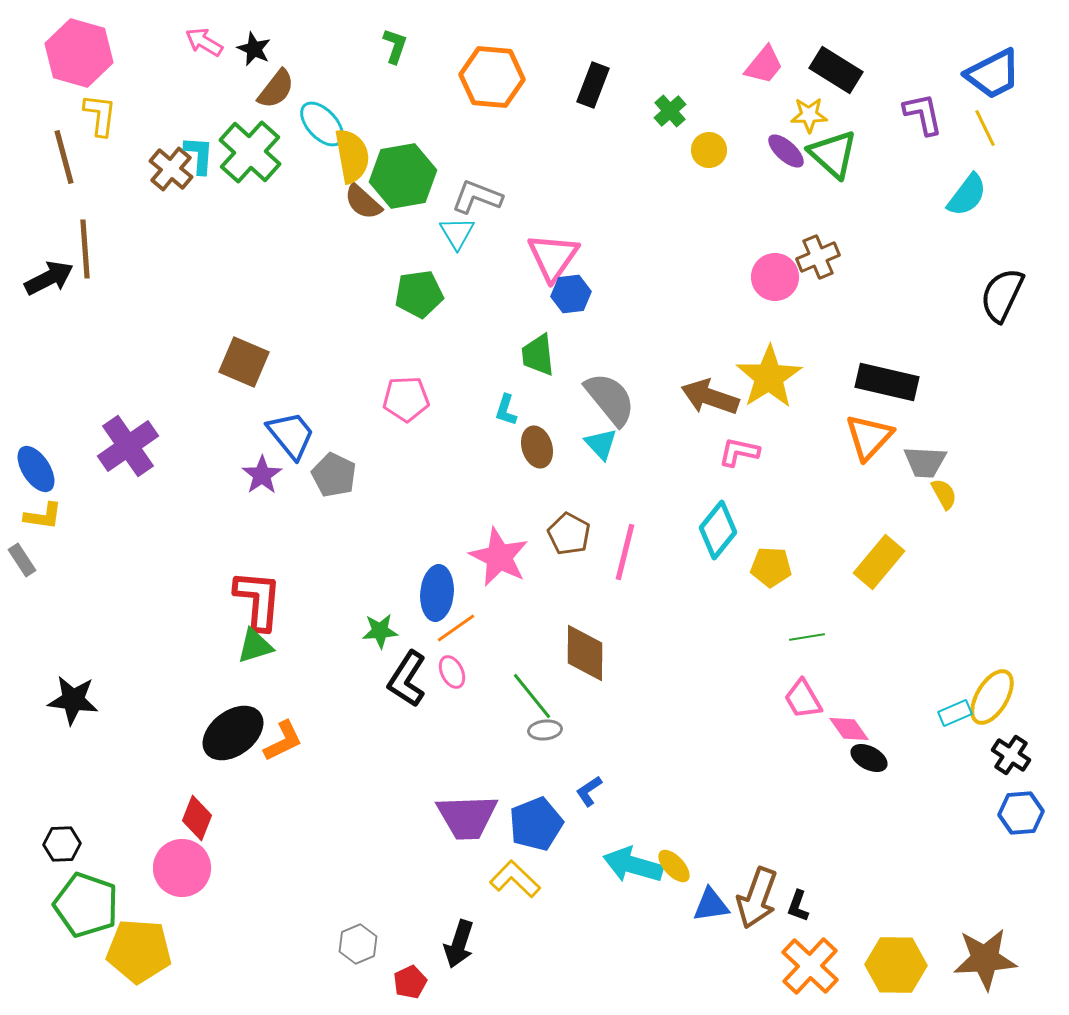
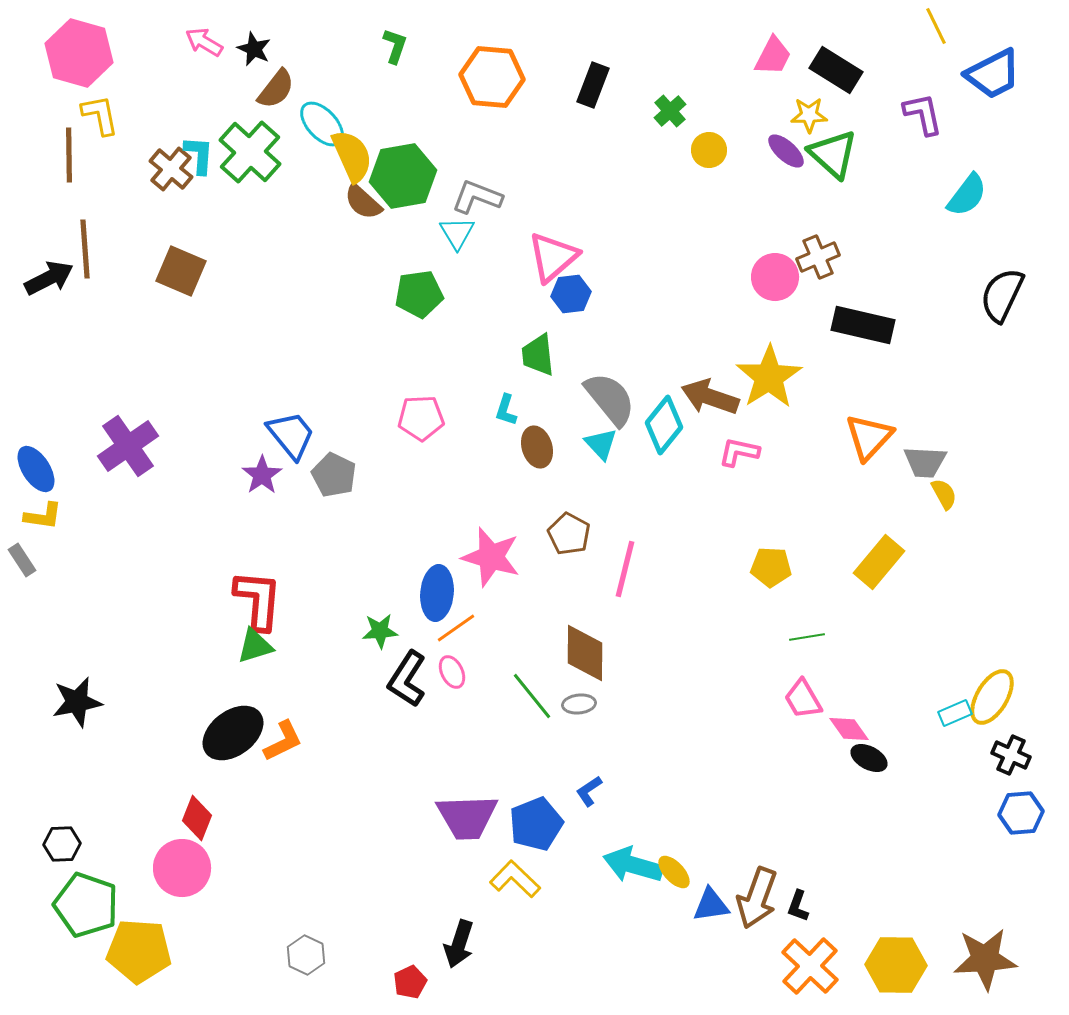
pink trapezoid at (764, 65): moved 9 px right, 9 px up; rotated 12 degrees counterclockwise
yellow L-shape at (100, 115): rotated 18 degrees counterclockwise
yellow line at (985, 128): moved 49 px left, 102 px up
yellow semicircle at (352, 156): rotated 14 degrees counterclockwise
brown line at (64, 157): moved 5 px right, 2 px up; rotated 14 degrees clockwise
pink triangle at (553, 257): rotated 14 degrees clockwise
brown square at (244, 362): moved 63 px left, 91 px up
black rectangle at (887, 382): moved 24 px left, 57 px up
pink pentagon at (406, 399): moved 15 px right, 19 px down
cyan diamond at (718, 530): moved 54 px left, 105 px up
pink line at (625, 552): moved 17 px down
pink star at (499, 557): moved 8 px left; rotated 10 degrees counterclockwise
black star at (73, 700): moved 4 px right, 2 px down; rotated 18 degrees counterclockwise
gray ellipse at (545, 730): moved 34 px right, 26 px up
black cross at (1011, 755): rotated 9 degrees counterclockwise
yellow ellipse at (674, 866): moved 6 px down
gray hexagon at (358, 944): moved 52 px left, 11 px down; rotated 12 degrees counterclockwise
